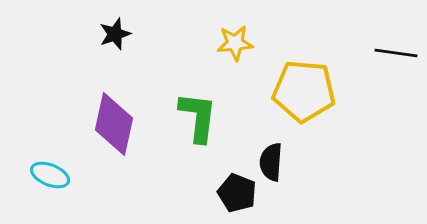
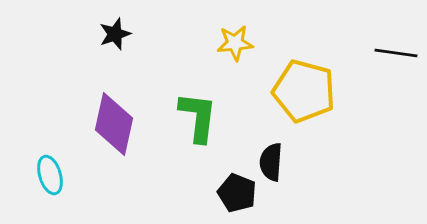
yellow pentagon: rotated 10 degrees clockwise
cyan ellipse: rotated 51 degrees clockwise
